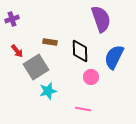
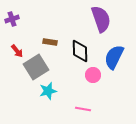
pink circle: moved 2 px right, 2 px up
